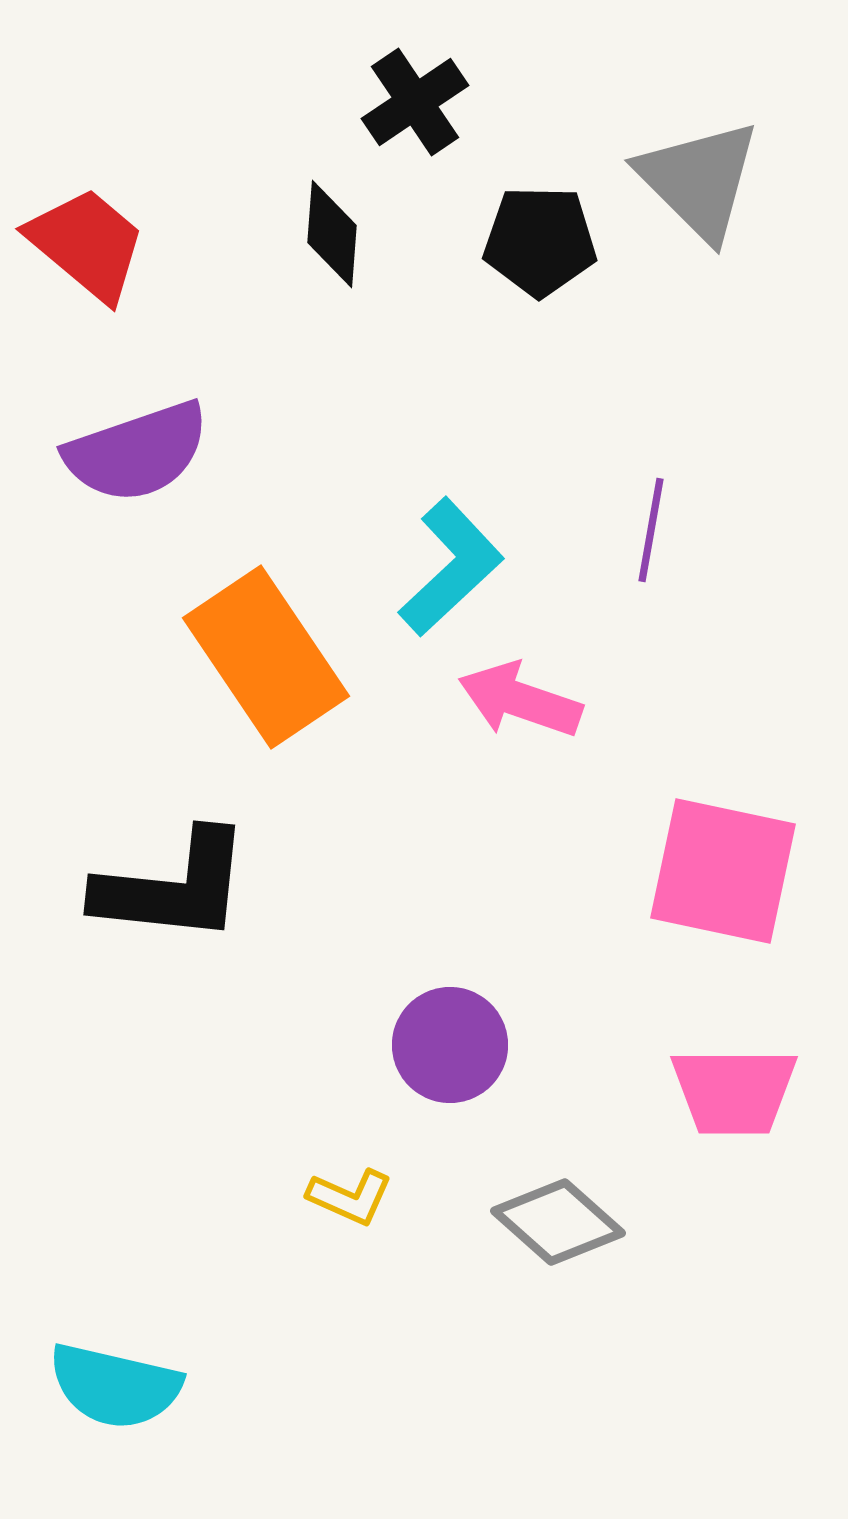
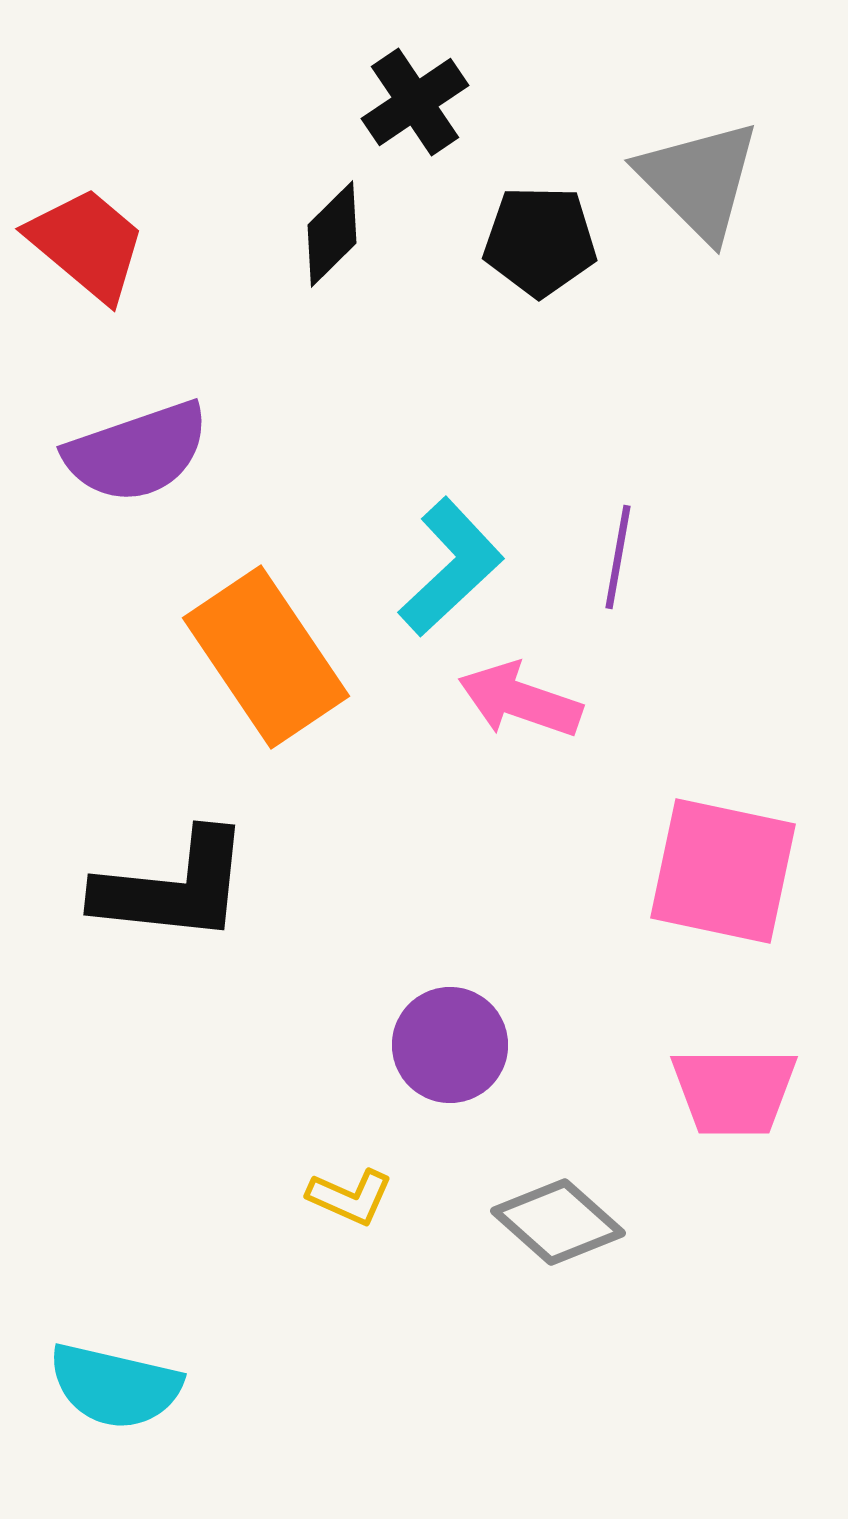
black diamond: rotated 41 degrees clockwise
purple line: moved 33 px left, 27 px down
